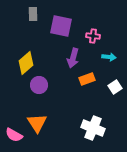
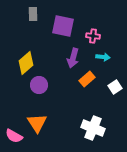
purple square: moved 2 px right
cyan arrow: moved 6 px left
orange rectangle: rotated 21 degrees counterclockwise
pink semicircle: moved 1 px down
